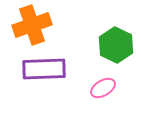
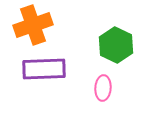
orange cross: moved 1 px right
pink ellipse: rotated 55 degrees counterclockwise
